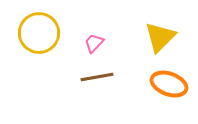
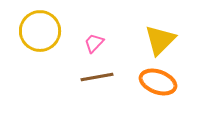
yellow circle: moved 1 px right, 2 px up
yellow triangle: moved 3 px down
orange ellipse: moved 11 px left, 2 px up
